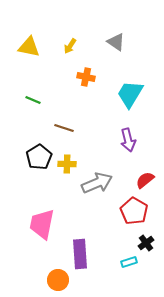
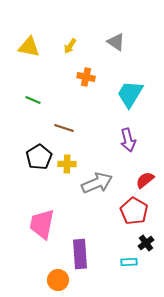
cyan rectangle: rotated 14 degrees clockwise
